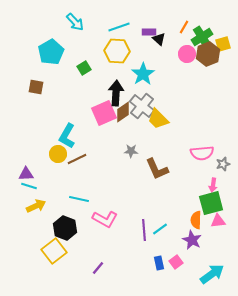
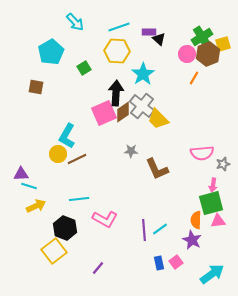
orange line at (184, 27): moved 10 px right, 51 px down
purple triangle at (26, 174): moved 5 px left
cyan line at (79, 199): rotated 18 degrees counterclockwise
